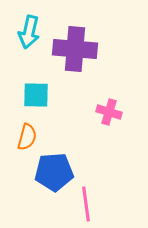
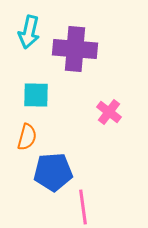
pink cross: rotated 20 degrees clockwise
blue pentagon: moved 1 px left
pink line: moved 3 px left, 3 px down
